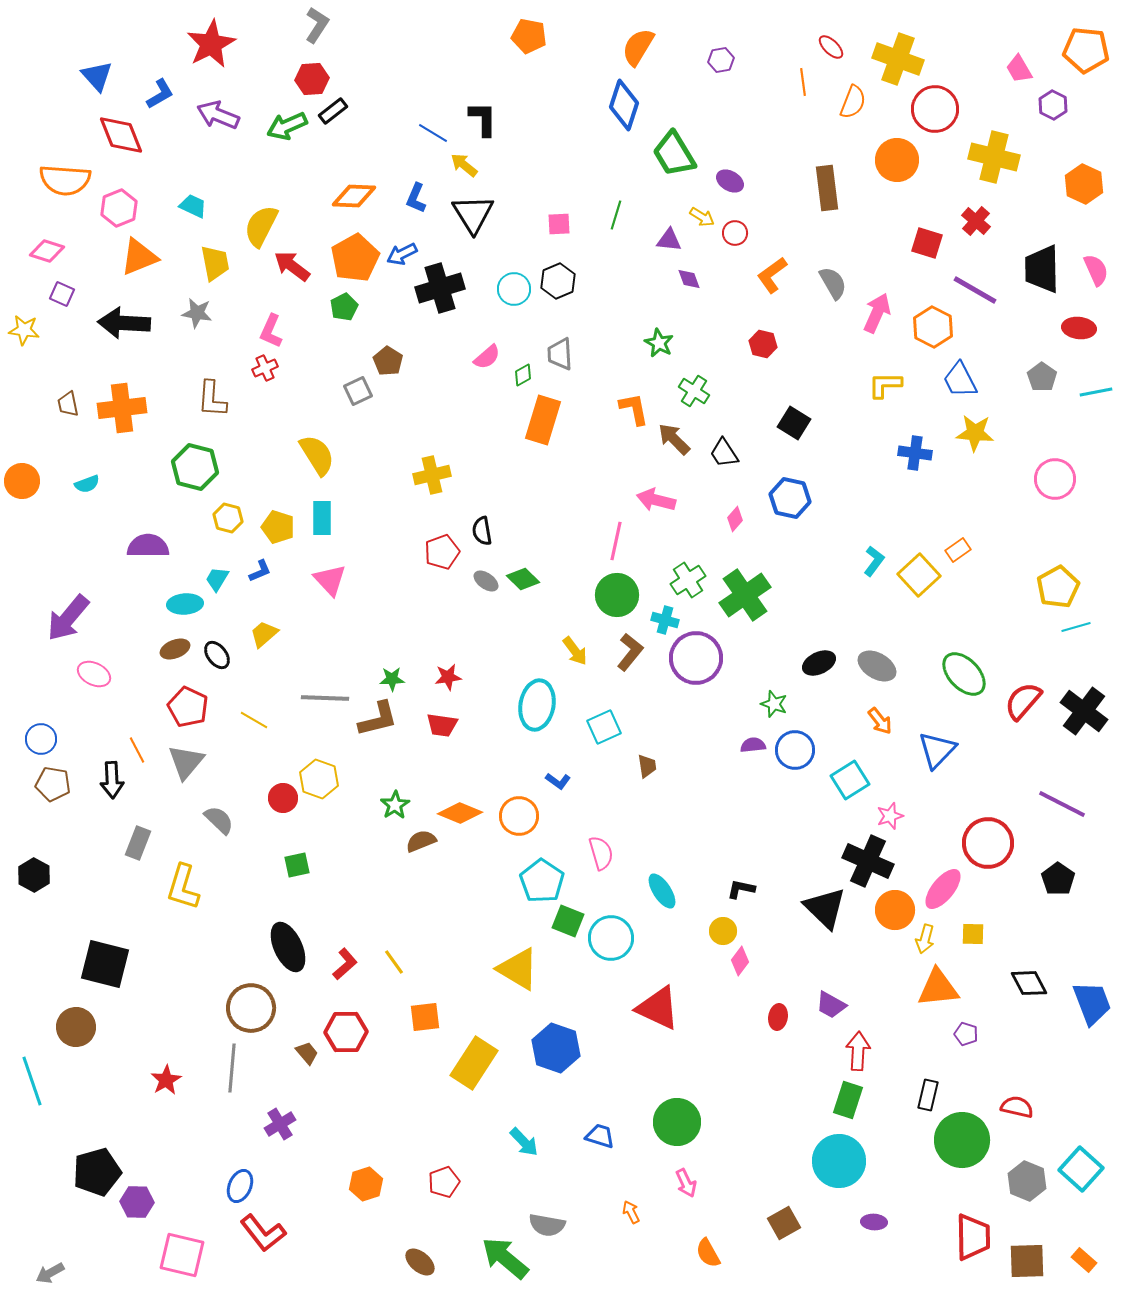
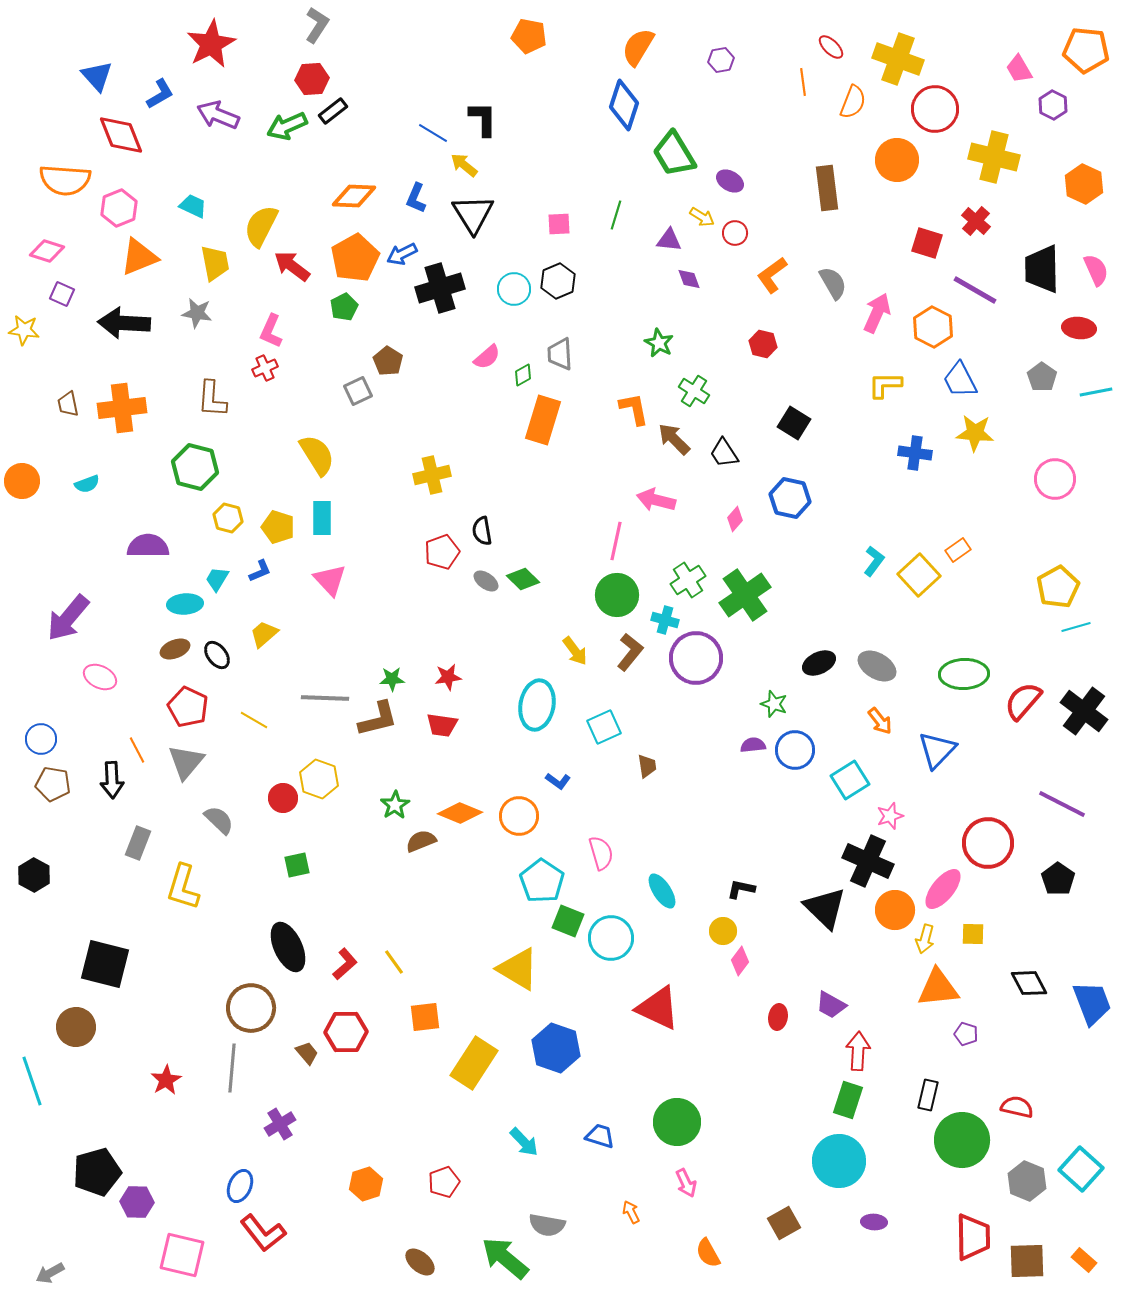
pink ellipse at (94, 674): moved 6 px right, 3 px down
green ellipse at (964, 674): rotated 48 degrees counterclockwise
